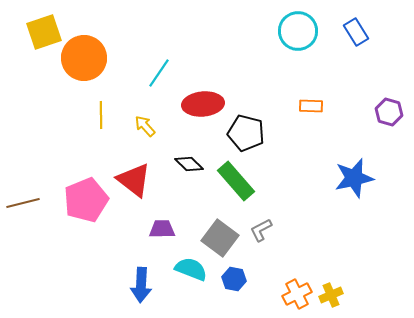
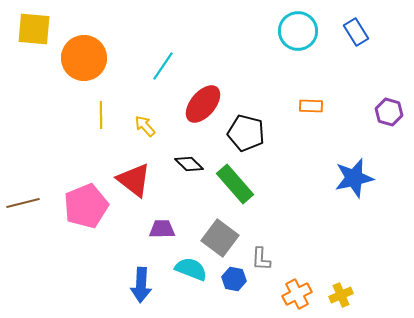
yellow square: moved 10 px left, 3 px up; rotated 24 degrees clockwise
cyan line: moved 4 px right, 7 px up
red ellipse: rotated 45 degrees counterclockwise
green rectangle: moved 1 px left, 3 px down
pink pentagon: moved 6 px down
gray L-shape: moved 29 px down; rotated 60 degrees counterclockwise
yellow cross: moved 10 px right
